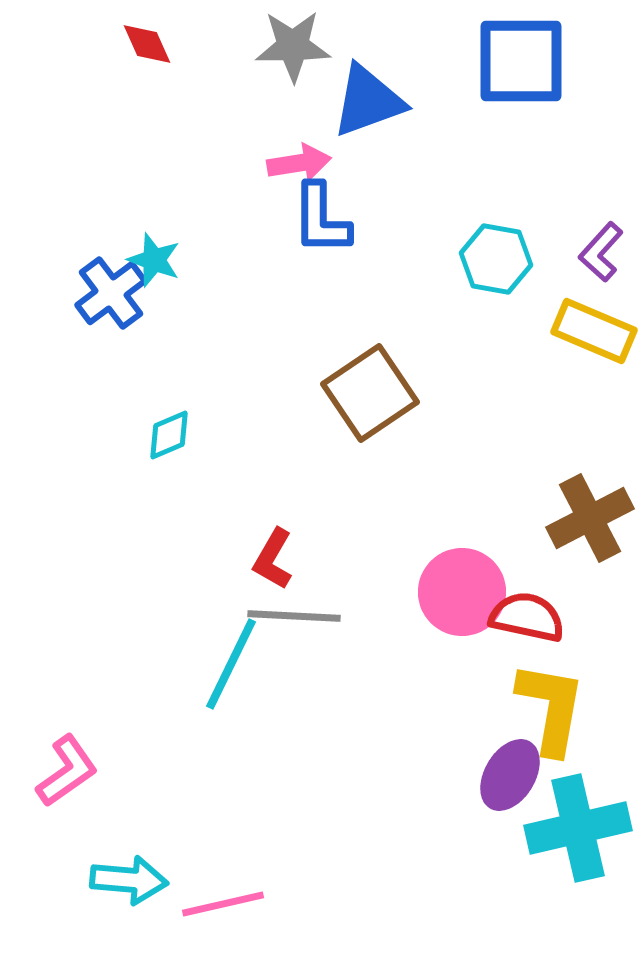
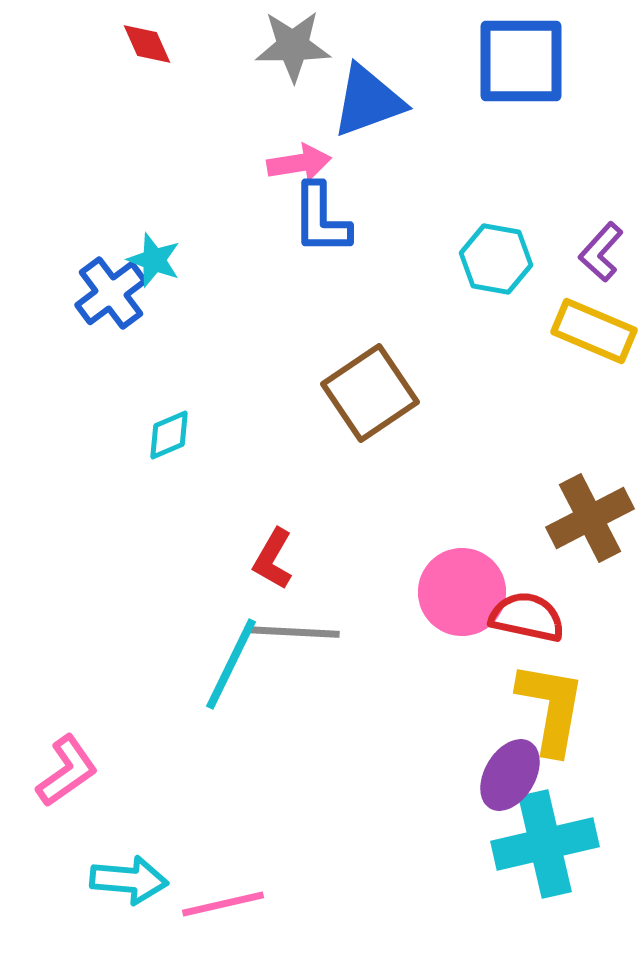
gray line: moved 1 px left, 16 px down
cyan cross: moved 33 px left, 16 px down
